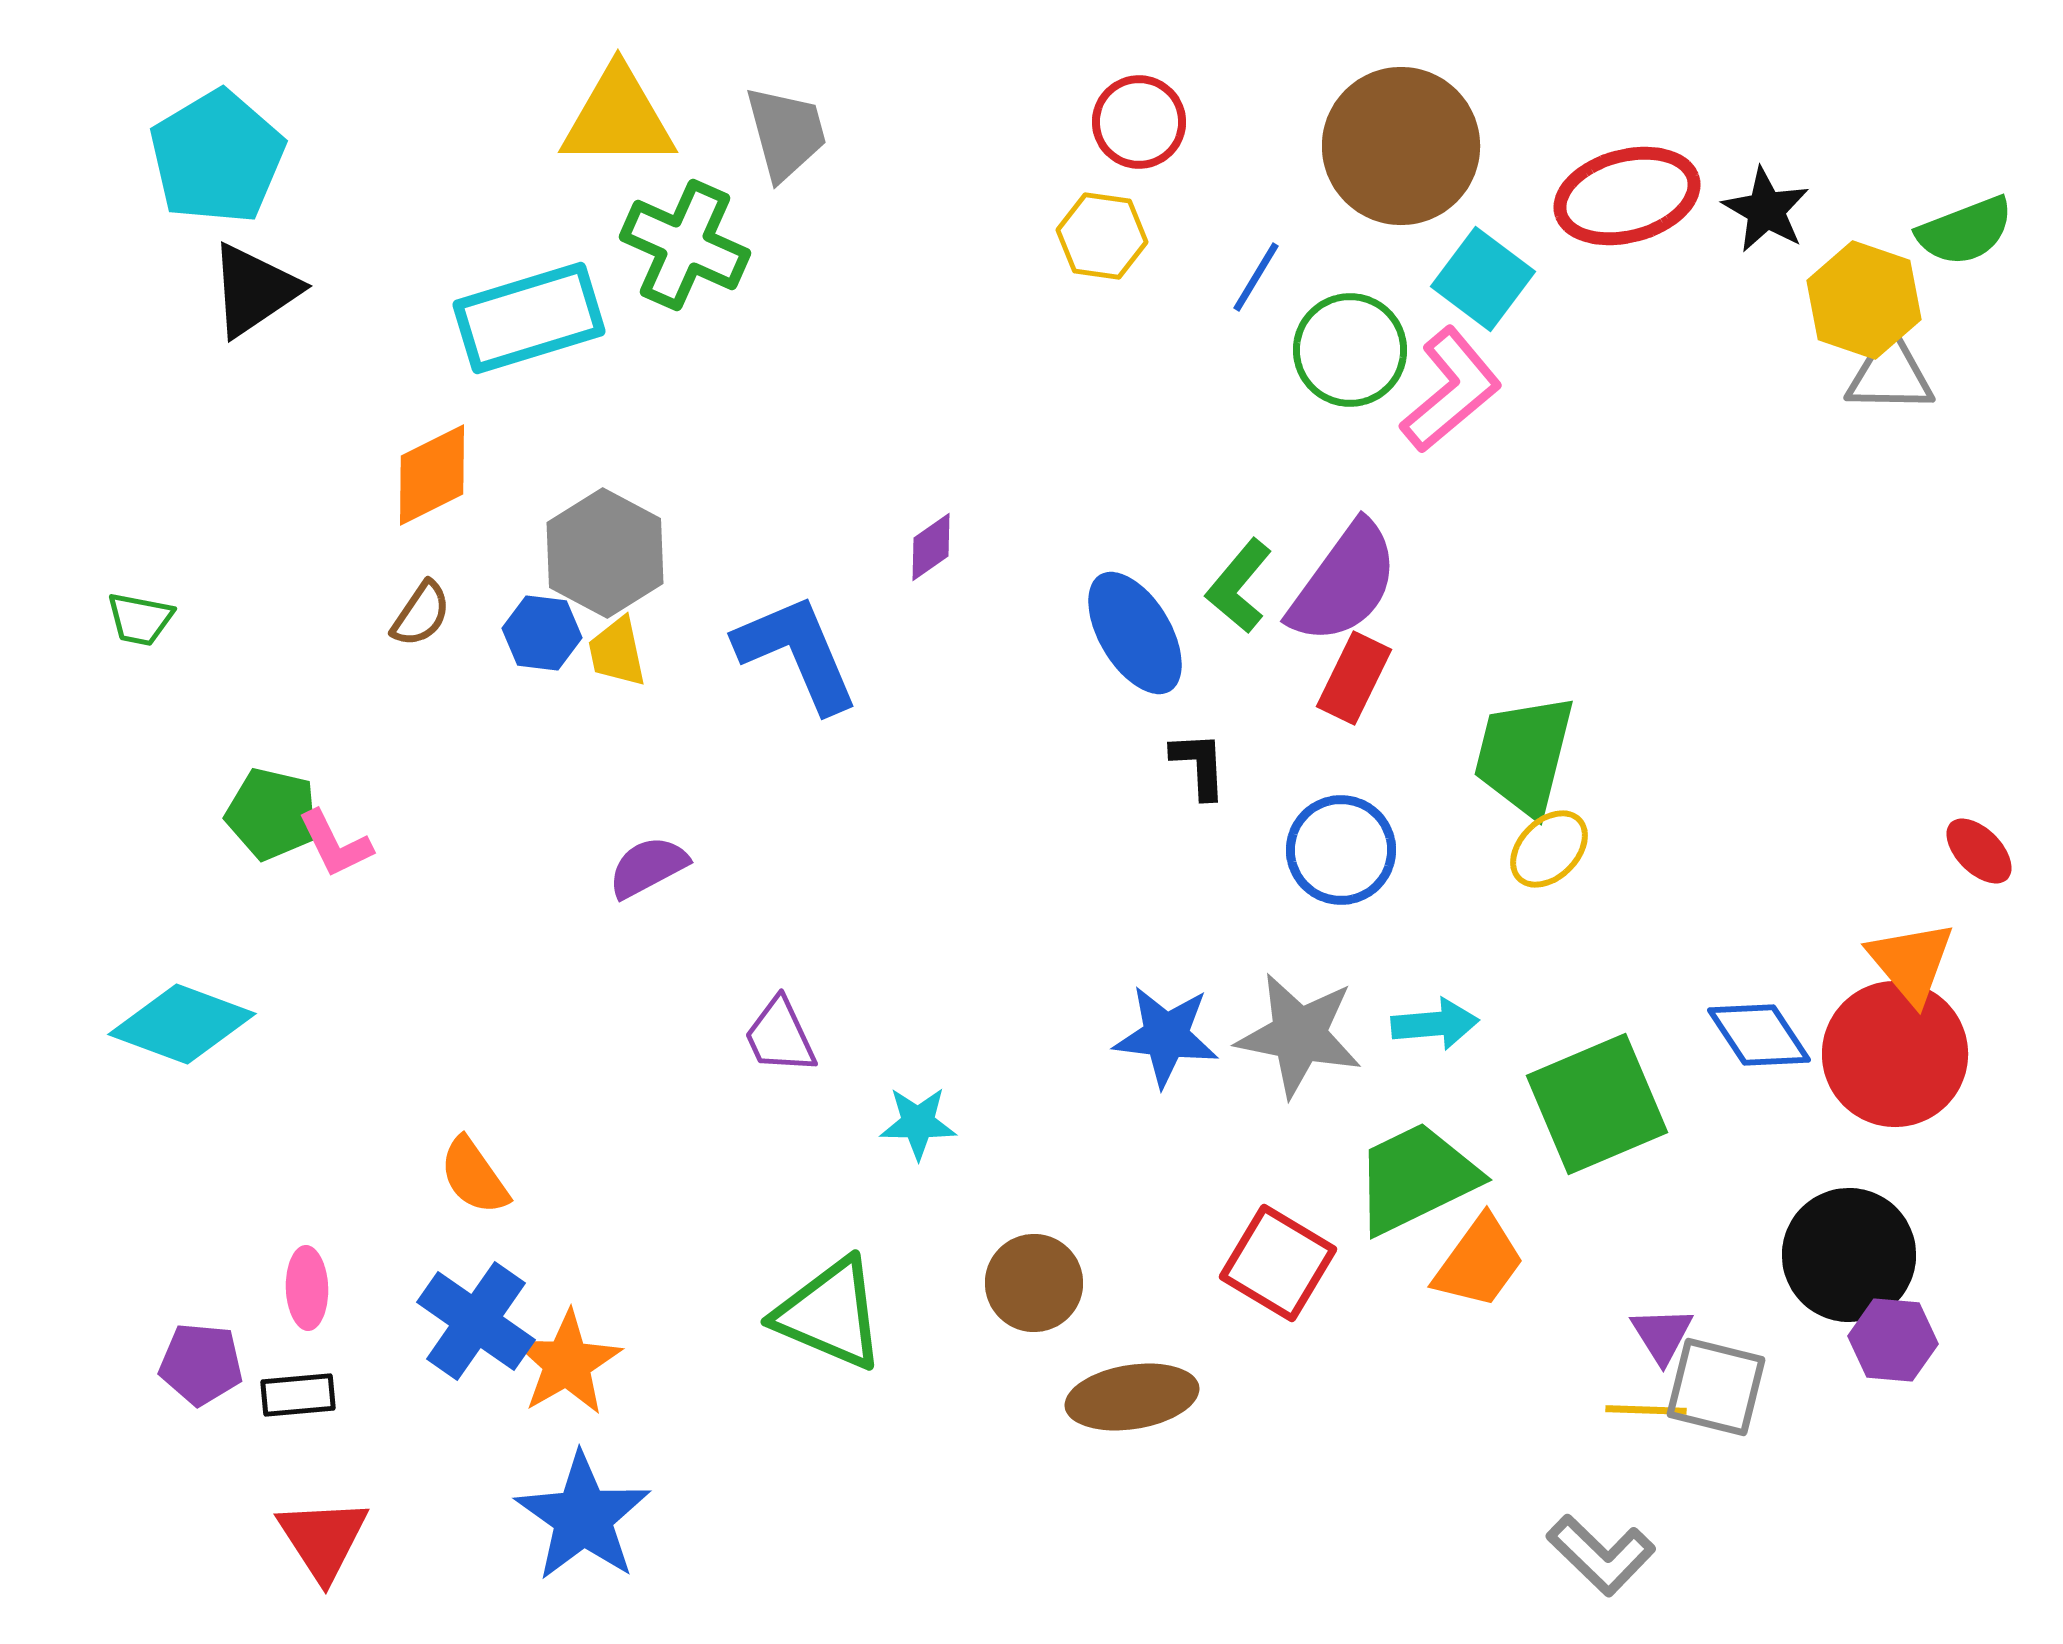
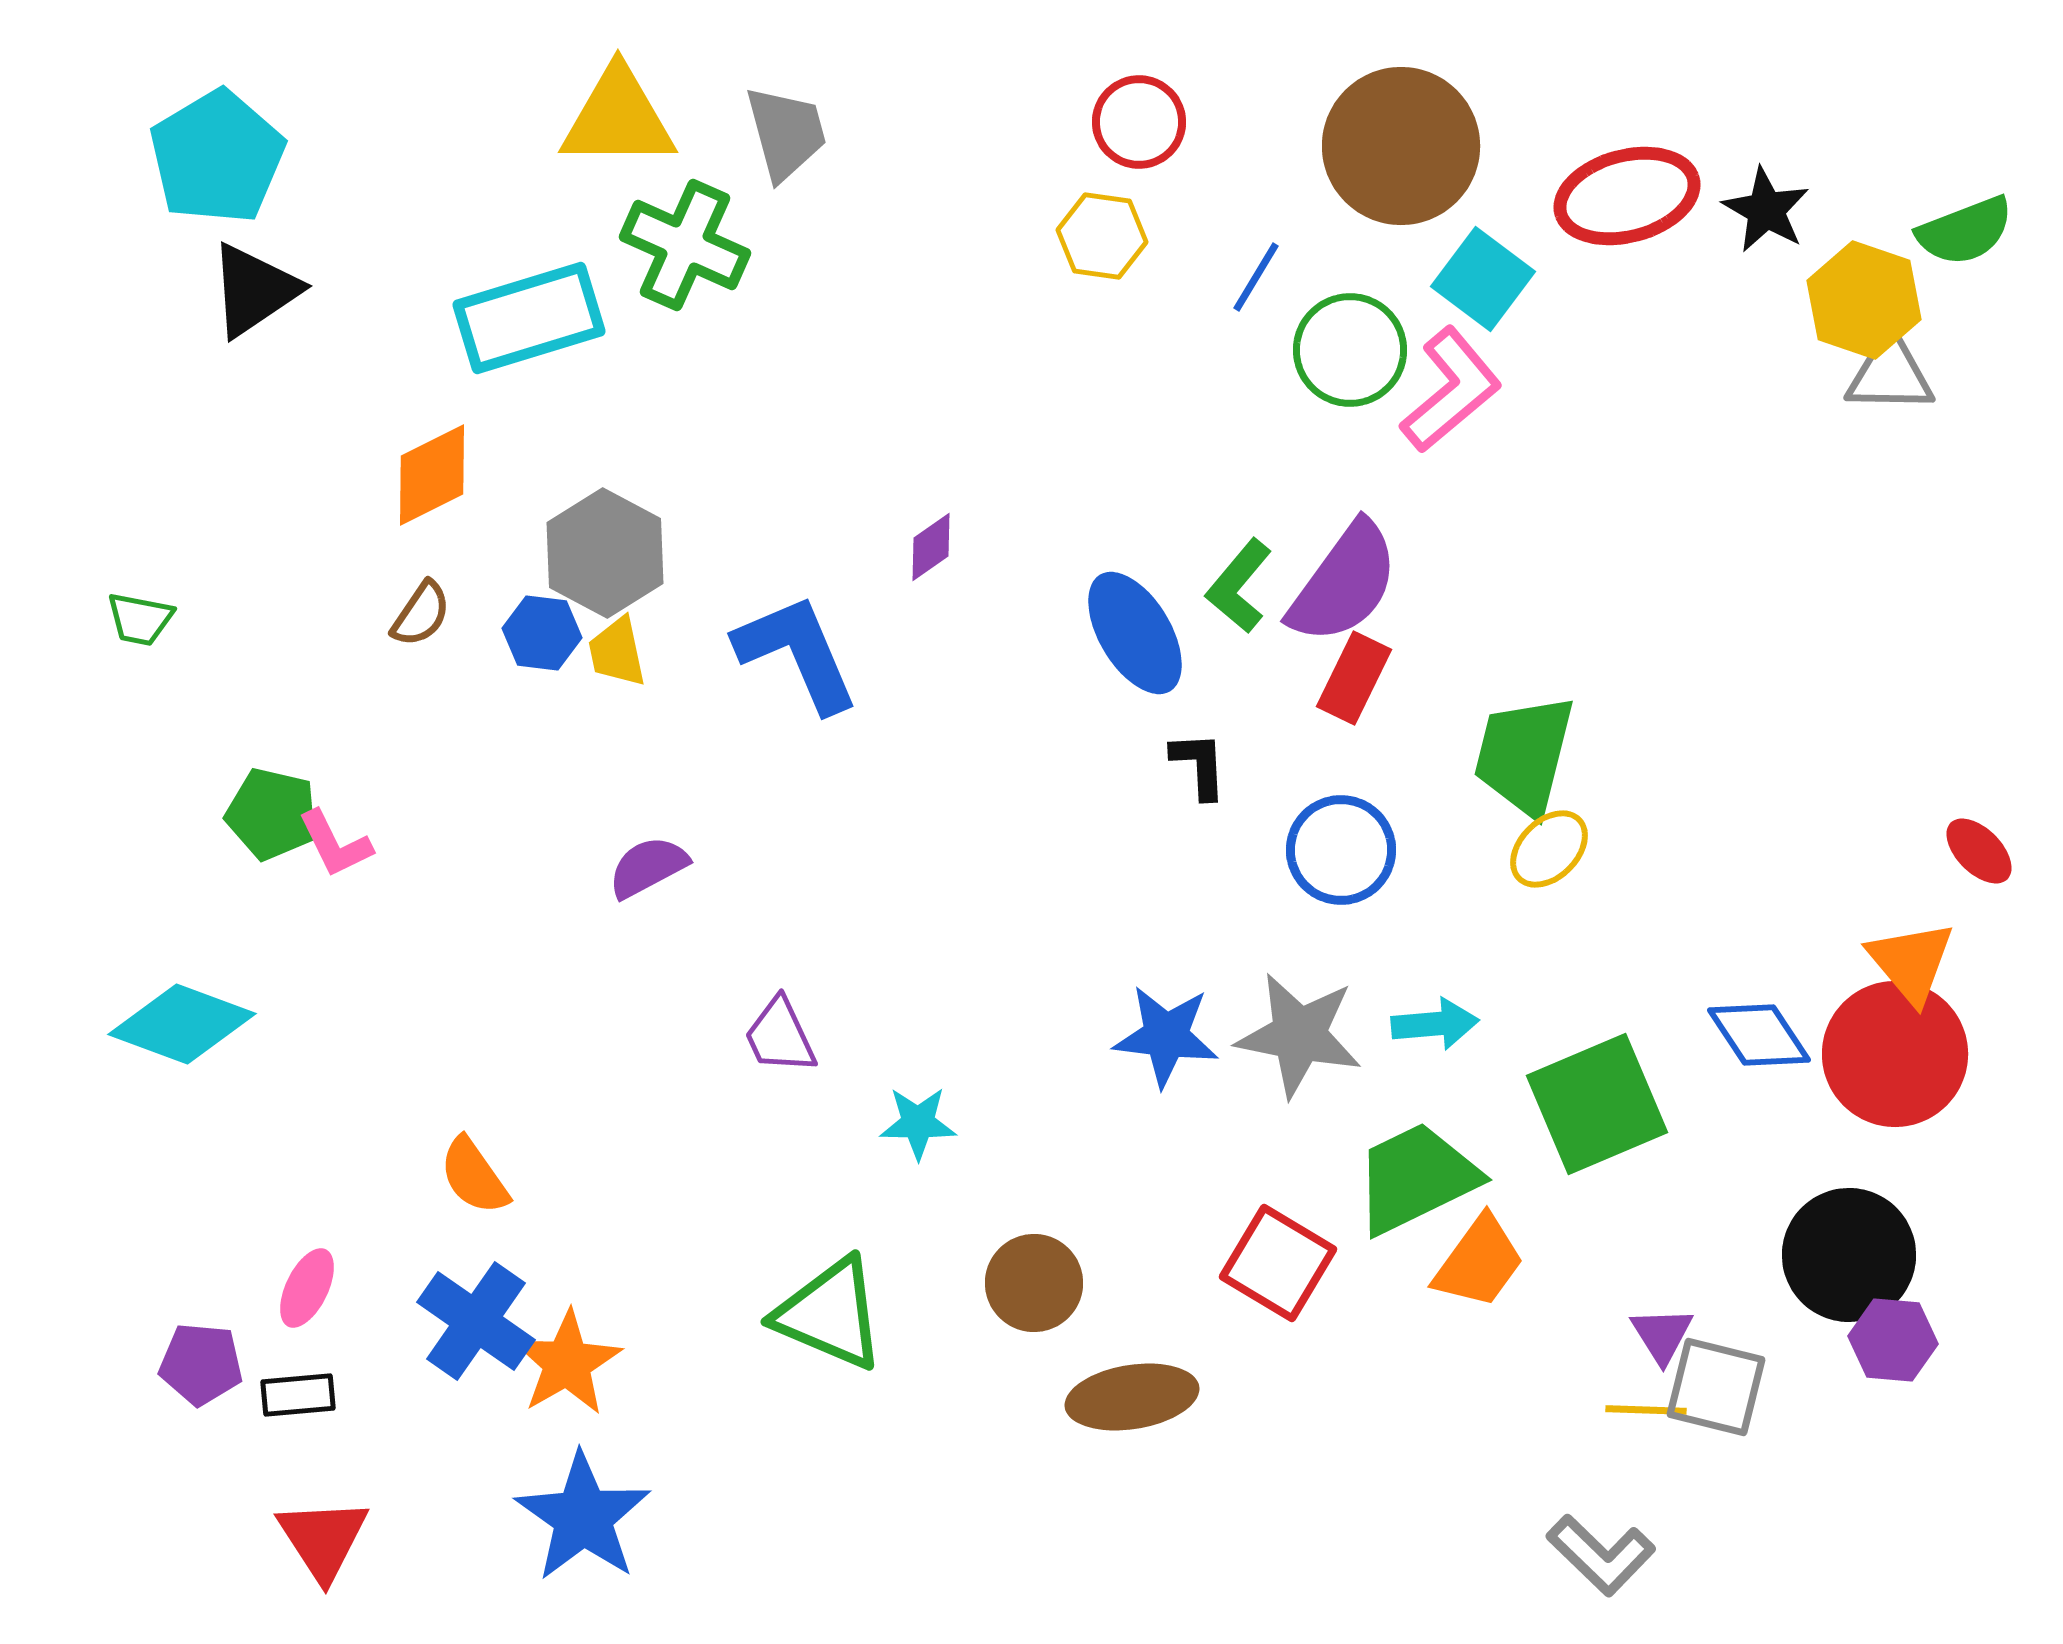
pink ellipse at (307, 1288): rotated 28 degrees clockwise
